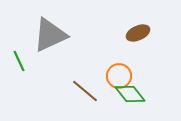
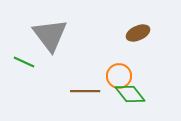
gray triangle: rotated 42 degrees counterclockwise
green line: moved 5 px right, 1 px down; rotated 40 degrees counterclockwise
brown line: rotated 40 degrees counterclockwise
